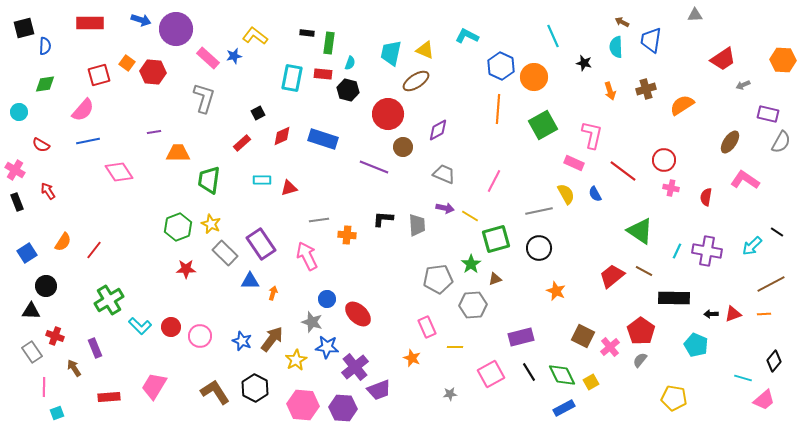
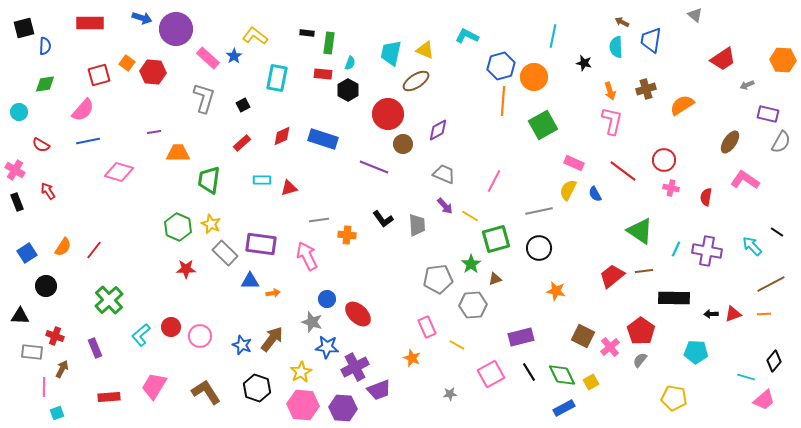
gray triangle at (695, 15): rotated 42 degrees clockwise
blue arrow at (141, 20): moved 1 px right, 2 px up
cyan line at (553, 36): rotated 35 degrees clockwise
blue star at (234, 56): rotated 21 degrees counterclockwise
blue hexagon at (501, 66): rotated 20 degrees clockwise
cyan rectangle at (292, 78): moved 15 px left
gray arrow at (743, 85): moved 4 px right
black hexagon at (348, 90): rotated 15 degrees clockwise
orange line at (498, 109): moved 5 px right, 8 px up
black square at (258, 113): moved 15 px left, 8 px up
pink L-shape at (592, 135): moved 20 px right, 14 px up
brown circle at (403, 147): moved 3 px up
pink diamond at (119, 172): rotated 40 degrees counterclockwise
yellow semicircle at (566, 194): moved 2 px right, 4 px up; rotated 125 degrees counterclockwise
purple arrow at (445, 208): moved 2 px up; rotated 36 degrees clockwise
black L-shape at (383, 219): rotated 130 degrees counterclockwise
green hexagon at (178, 227): rotated 16 degrees counterclockwise
orange semicircle at (63, 242): moved 5 px down
purple rectangle at (261, 244): rotated 48 degrees counterclockwise
cyan arrow at (752, 246): rotated 90 degrees clockwise
cyan line at (677, 251): moved 1 px left, 2 px up
brown line at (644, 271): rotated 36 degrees counterclockwise
orange star at (556, 291): rotated 12 degrees counterclockwise
orange arrow at (273, 293): rotated 64 degrees clockwise
green cross at (109, 300): rotated 12 degrees counterclockwise
black triangle at (31, 311): moved 11 px left, 5 px down
cyan L-shape at (140, 326): moved 1 px right, 9 px down; rotated 95 degrees clockwise
blue star at (242, 341): moved 4 px down
cyan pentagon at (696, 345): moved 7 px down; rotated 20 degrees counterclockwise
yellow line at (455, 347): moved 2 px right, 2 px up; rotated 28 degrees clockwise
gray rectangle at (32, 352): rotated 50 degrees counterclockwise
yellow star at (296, 360): moved 5 px right, 12 px down
purple cross at (355, 367): rotated 12 degrees clockwise
brown arrow at (74, 368): moved 12 px left, 1 px down; rotated 60 degrees clockwise
cyan line at (743, 378): moved 3 px right, 1 px up
black hexagon at (255, 388): moved 2 px right; rotated 8 degrees counterclockwise
brown L-shape at (215, 392): moved 9 px left
